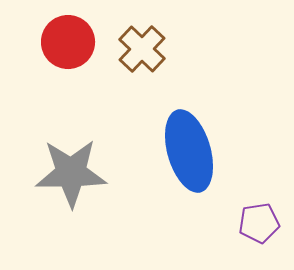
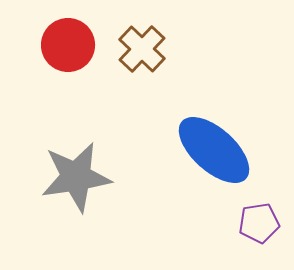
red circle: moved 3 px down
blue ellipse: moved 25 px right, 1 px up; rotated 32 degrees counterclockwise
gray star: moved 5 px right, 4 px down; rotated 8 degrees counterclockwise
